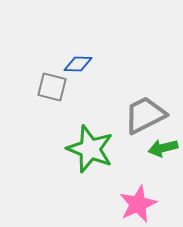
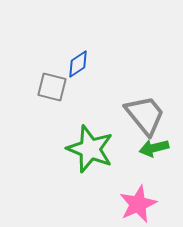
blue diamond: rotated 36 degrees counterclockwise
gray trapezoid: rotated 78 degrees clockwise
green arrow: moved 9 px left
